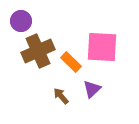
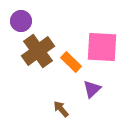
brown cross: rotated 12 degrees counterclockwise
brown arrow: moved 13 px down
